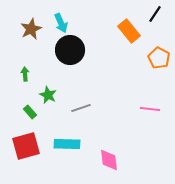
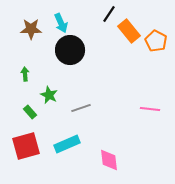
black line: moved 46 px left
brown star: rotated 25 degrees clockwise
orange pentagon: moved 3 px left, 17 px up
green star: moved 1 px right
cyan rectangle: rotated 25 degrees counterclockwise
